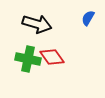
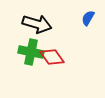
green cross: moved 3 px right, 7 px up
